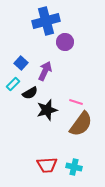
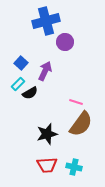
cyan rectangle: moved 5 px right
black star: moved 24 px down
